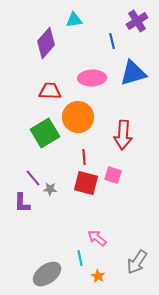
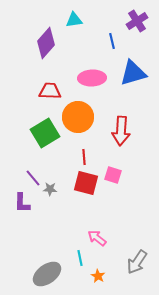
red arrow: moved 2 px left, 4 px up
